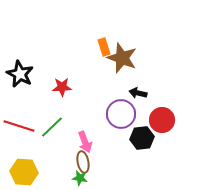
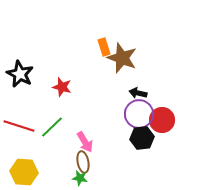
red star: rotated 18 degrees clockwise
purple circle: moved 18 px right
pink arrow: rotated 10 degrees counterclockwise
